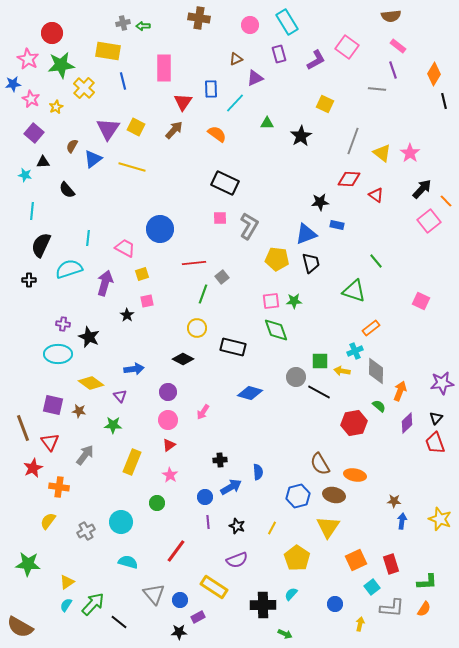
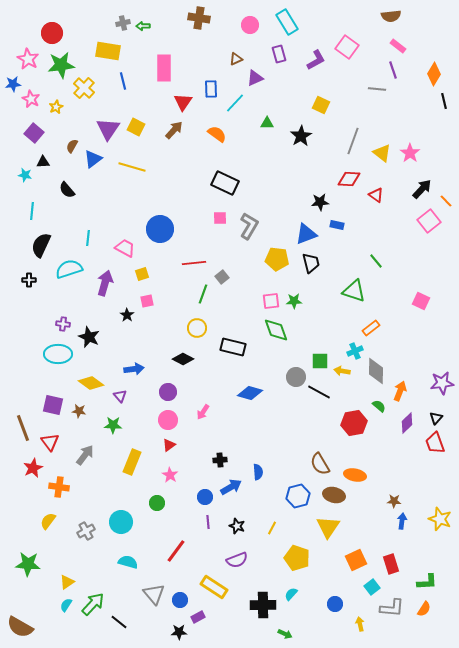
yellow square at (325, 104): moved 4 px left, 1 px down
yellow pentagon at (297, 558): rotated 15 degrees counterclockwise
yellow arrow at (360, 624): rotated 24 degrees counterclockwise
